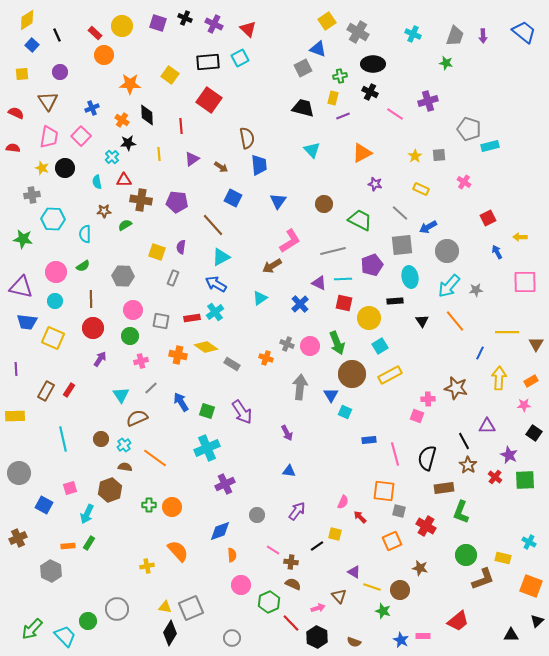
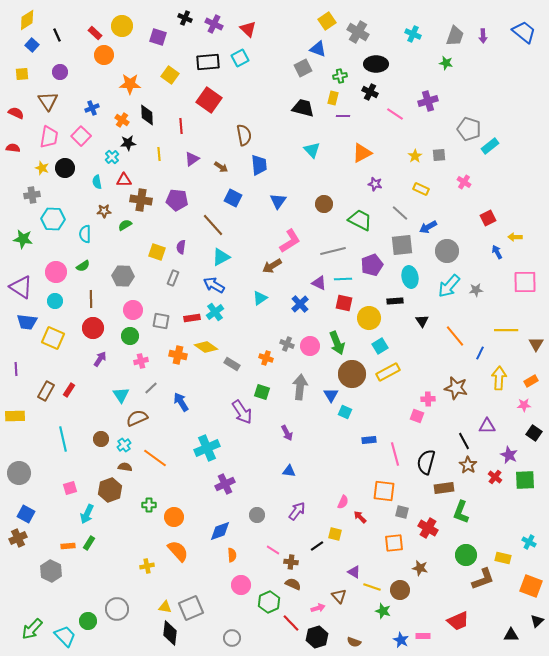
purple square at (158, 23): moved 14 px down
black ellipse at (373, 64): moved 3 px right
purple line at (343, 116): rotated 24 degrees clockwise
brown semicircle at (247, 138): moved 3 px left, 3 px up
cyan rectangle at (490, 146): rotated 24 degrees counterclockwise
purple pentagon at (177, 202): moved 2 px up
yellow arrow at (520, 237): moved 5 px left
blue arrow at (216, 284): moved 2 px left, 1 px down
purple triangle at (21, 287): rotated 20 degrees clockwise
orange line at (455, 321): moved 15 px down
yellow line at (507, 332): moved 1 px left, 2 px up
yellow rectangle at (390, 375): moved 2 px left, 3 px up
green square at (207, 411): moved 55 px right, 19 px up
black semicircle at (427, 458): moved 1 px left, 4 px down
blue square at (44, 505): moved 18 px left, 9 px down
orange circle at (172, 507): moved 2 px right, 10 px down
gray square at (399, 511): moved 3 px right, 1 px down
red cross at (426, 526): moved 2 px right, 2 px down
orange square at (392, 541): moved 2 px right, 2 px down; rotated 18 degrees clockwise
red trapezoid at (458, 621): rotated 15 degrees clockwise
black diamond at (170, 633): rotated 25 degrees counterclockwise
black hexagon at (317, 637): rotated 15 degrees clockwise
